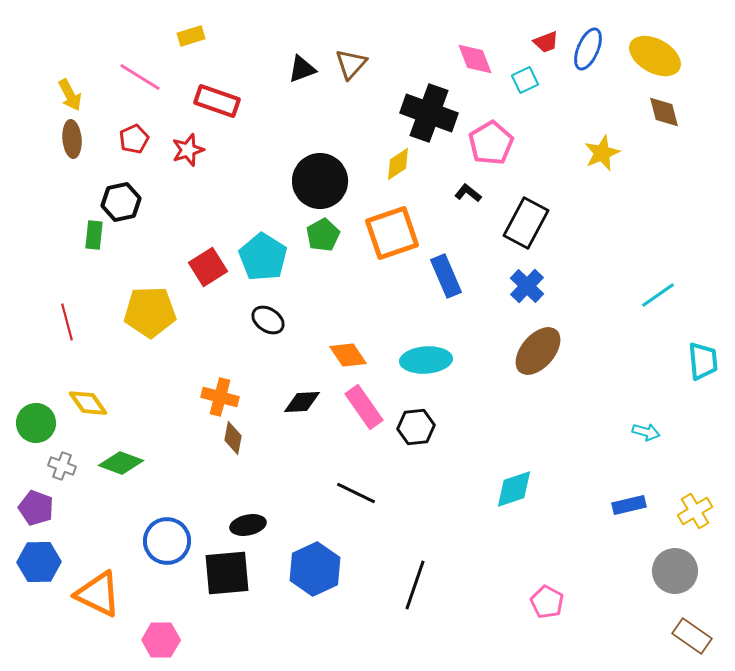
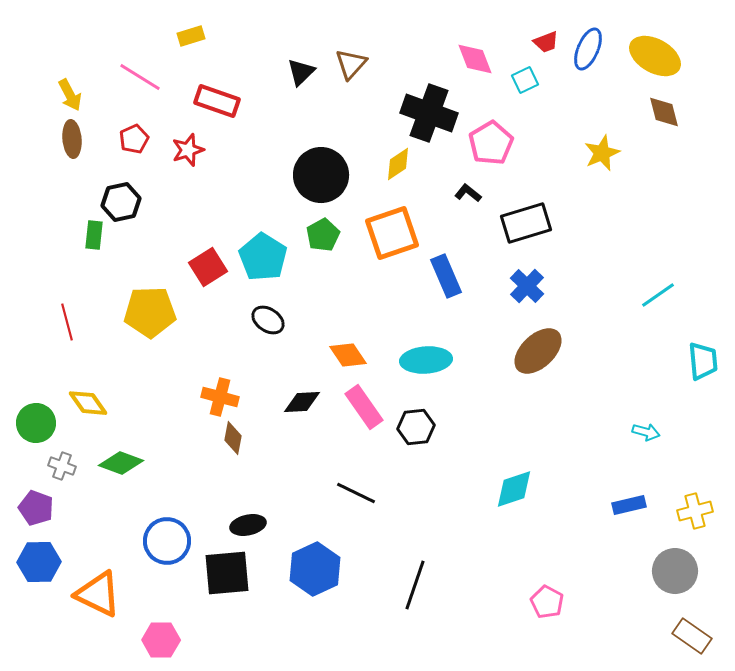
black triangle at (302, 69): moved 1 px left, 3 px down; rotated 24 degrees counterclockwise
black circle at (320, 181): moved 1 px right, 6 px up
black rectangle at (526, 223): rotated 45 degrees clockwise
brown ellipse at (538, 351): rotated 6 degrees clockwise
yellow cross at (695, 511): rotated 16 degrees clockwise
